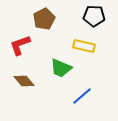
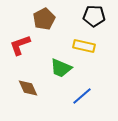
brown diamond: moved 4 px right, 7 px down; rotated 15 degrees clockwise
